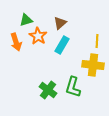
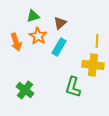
green triangle: moved 7 px right, 4 px up
cyan rectangle: moved 3 px left, 2 px down
green cross: moved 23 px left
